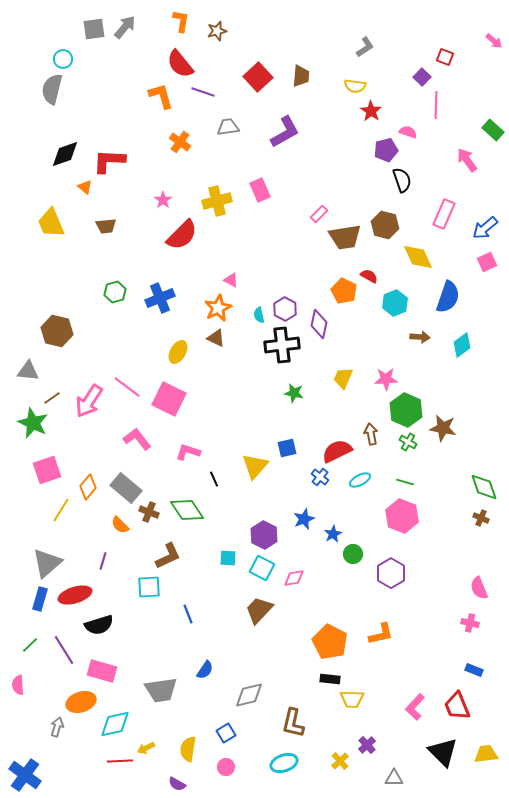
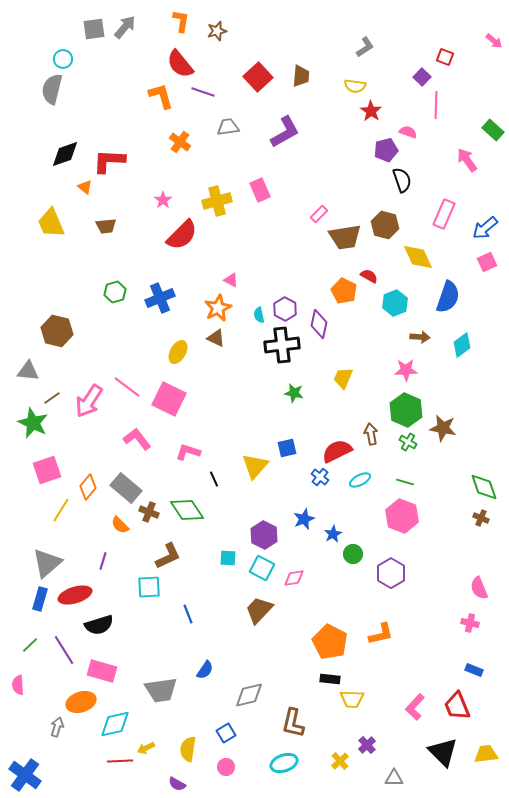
pink star at (386, 379): moved 20 px right, 9 px up
